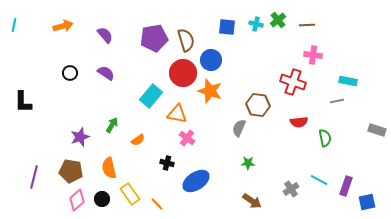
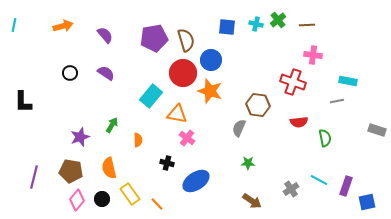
orange semicircle at (138, 140): rotated 56 degrees counterclockwise
pink diamond at (77, 200): rotated 10 degrees counterclockwise
